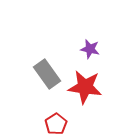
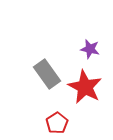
red star: rotated 20 degrees clockwise
red pentagon: moved 1 px right, 1 px up
